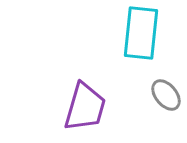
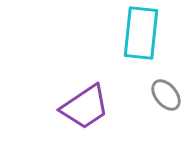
purple trapezoid: rotated 40 degrees clockwise
